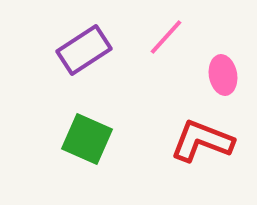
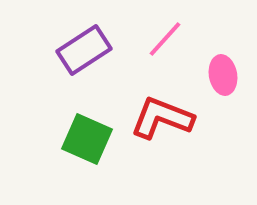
pink line: moved 1 px left, 2 px down
red L-shape: moved 40 px left, 23 px up
